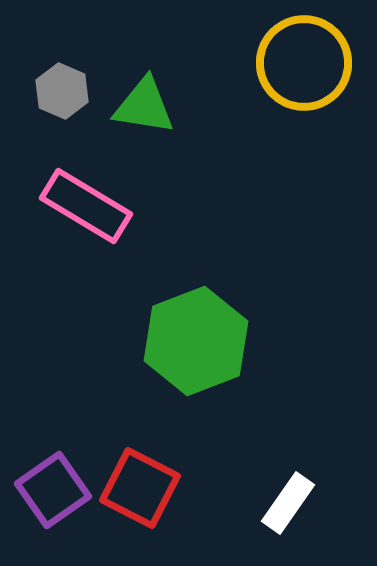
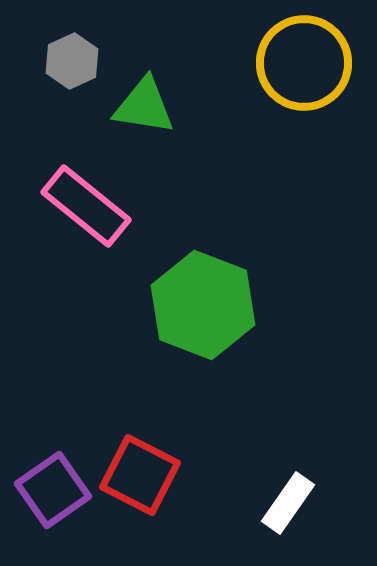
gray hexagon: moved 10 px right, 30 px up; rotated 12 degrees clockwise
pink rectangle: rotated 8 degrees clockwise
green hexagon: moved 7 px right, 36 px up; rotated 18 degrees counterclockwise
red square: moved 13 px up
